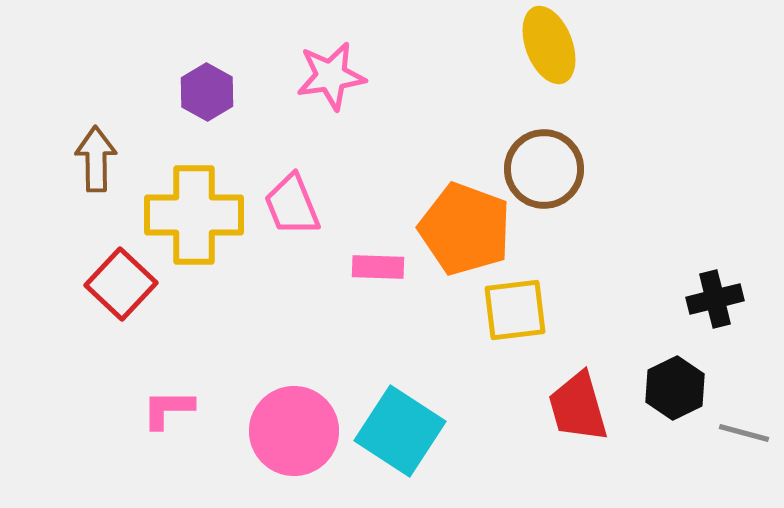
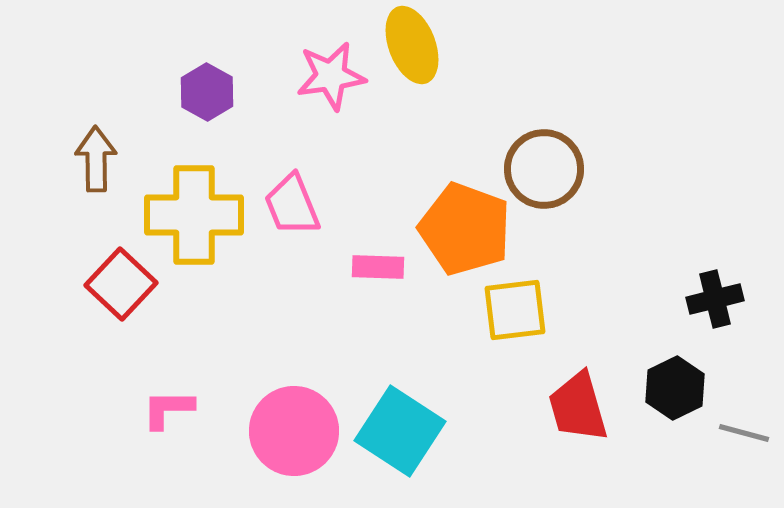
yellow ellipse: moved 137 px left
